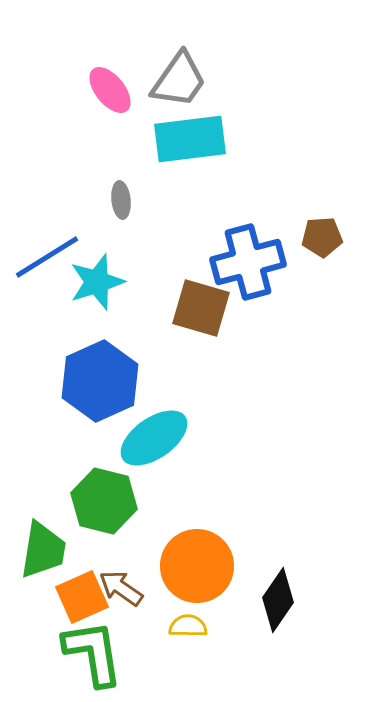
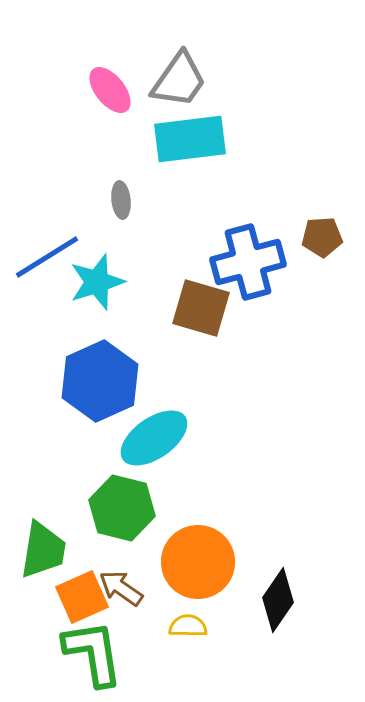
green hexagon: moved 18 px right, 7 px down
orange circle: moved 1 px right, 4 px up
